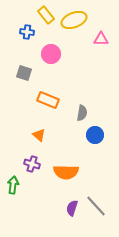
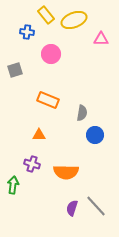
gray square: moved 9 px left, 3 px up; rotated 35 degrees counterclockwise
orange triangle: rotated 40 degrees counterclockwise
